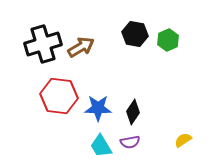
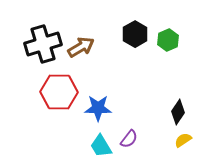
black hexagon: rotated 20 degrees clockwise
red hexagon: moved 4 px up; rotated 6 degrees counterclockwise
black diamond: moved 45 px right
purple semicircle: moved 1 px left, 3 px up; rotated 42 degrees counterclockwise
